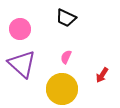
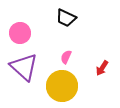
pink circle: moved 4 px down
purple triangle: moved 2 px right, 3 px down
red arrow: moved 7 px up
yellow circle: moved 3 px up
